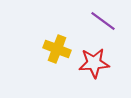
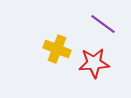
purple line: moved 3 px down
